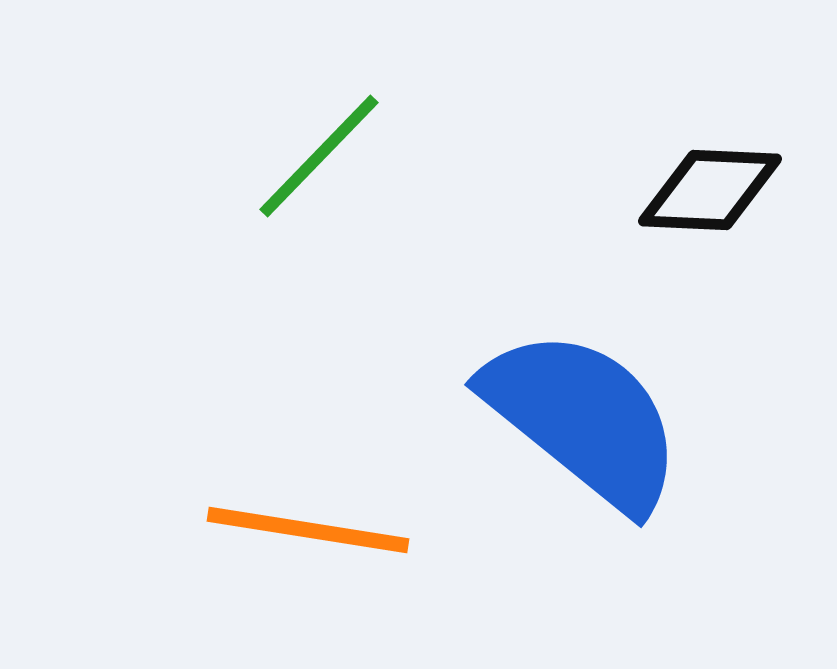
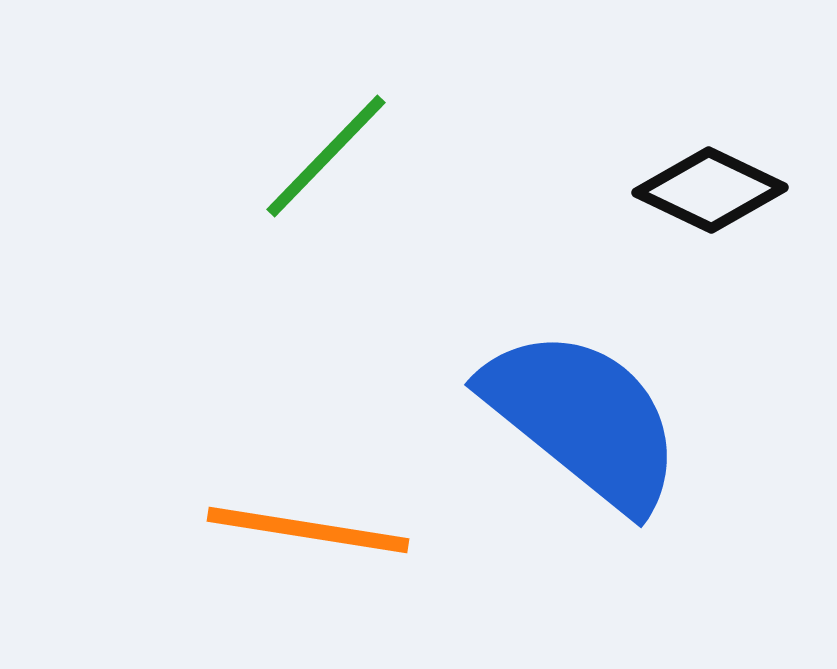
green line: moved 7 px right
black diamond: rotated 23 degrees clockwise
